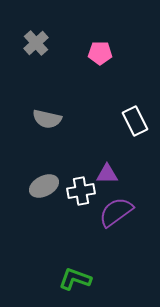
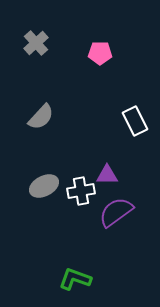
gray semicircle: moved 6 px left, 2 px up; rotated 60 degrees counterclockwise
purple triangle: moved 1 px down
